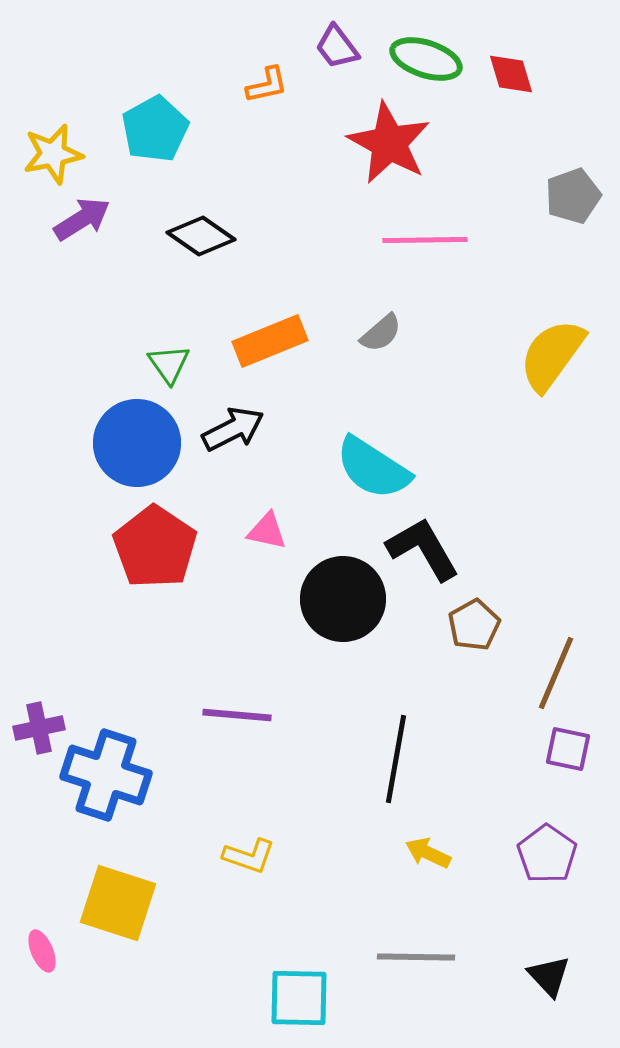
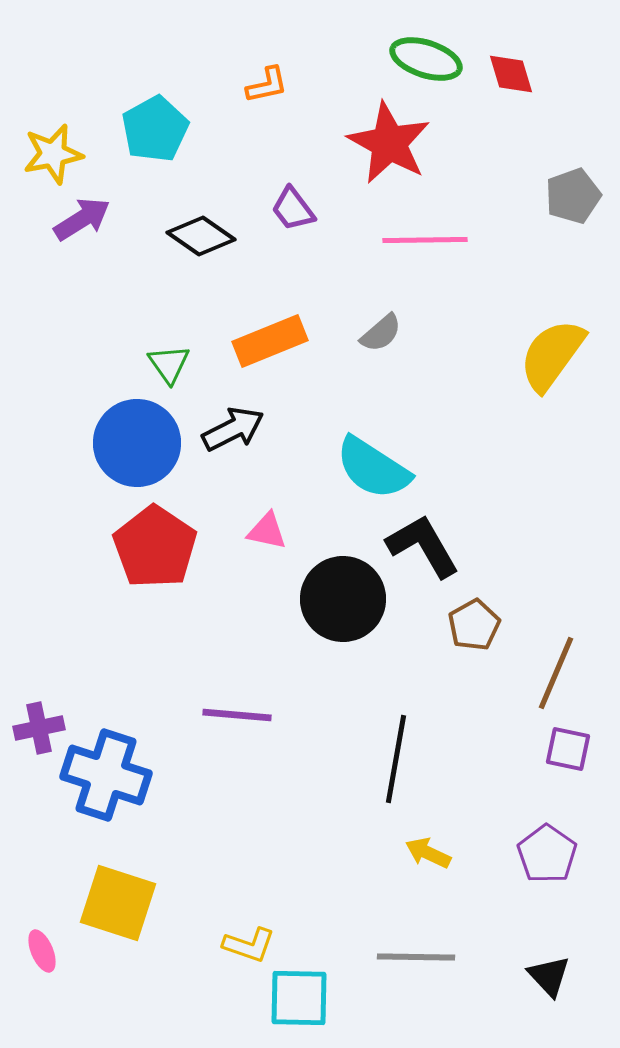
purple trapezoid: moved 44 px left, 162 px down
black L-shape: moved 3 px up
yellow L-shape: moved 89 px down
